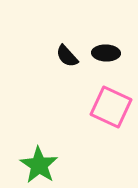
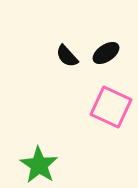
black ellipse: rotated 36 degrees counterclockwise
